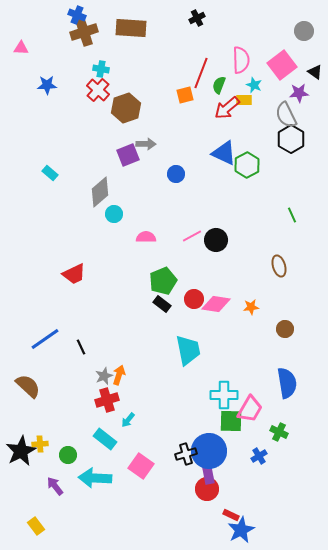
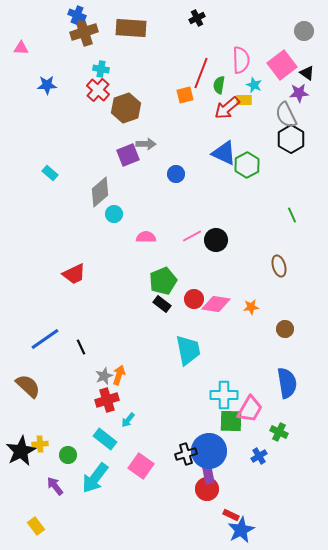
black triangle at (315, 72): moved 8 px left, 1 px down
green semicircle at (219, 85): rotated 12 degrees counterclockwise
cyan arrow at (95, 478): rotated 56 degrees counterclockwise
